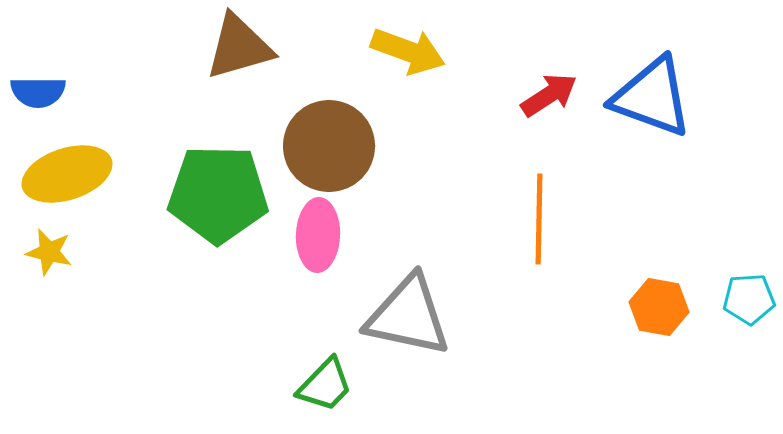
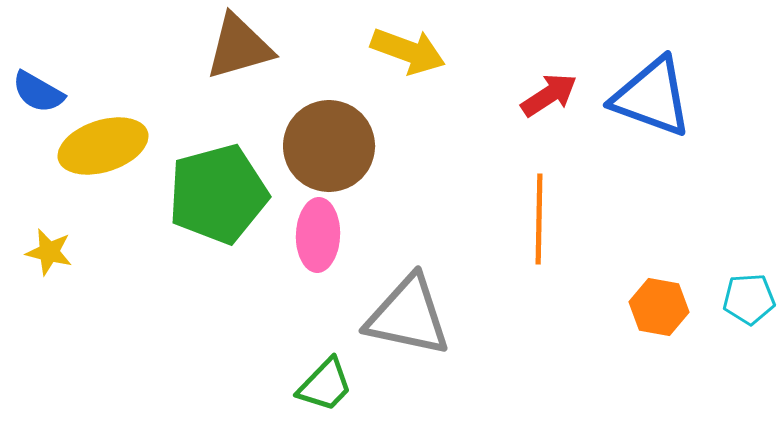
blue semicircle: rotated 30 degrees clockwise
yellow ellipse: moved 36 px right, 28 px up
green pentagon: rotated 16 degrees counterclockwise
